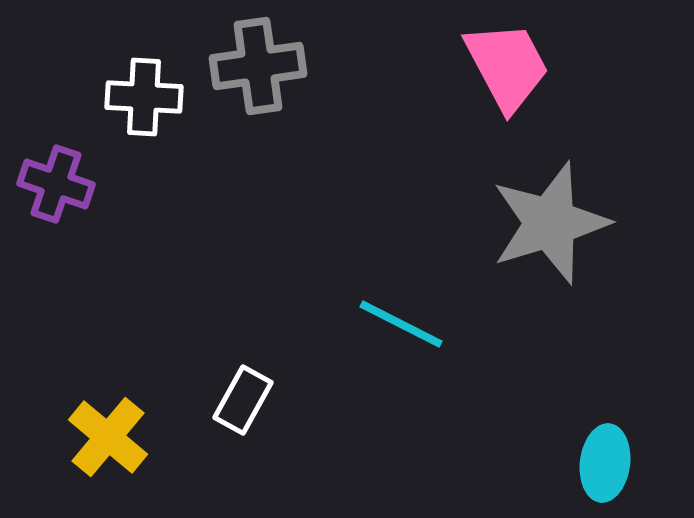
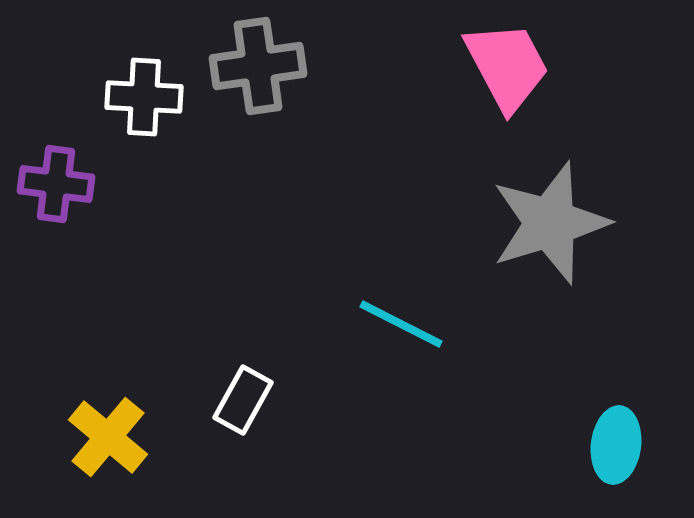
purple cross: rotated 12 degrees counterclockwise
cyan ellipse: moved 11 px right, 18 px up
